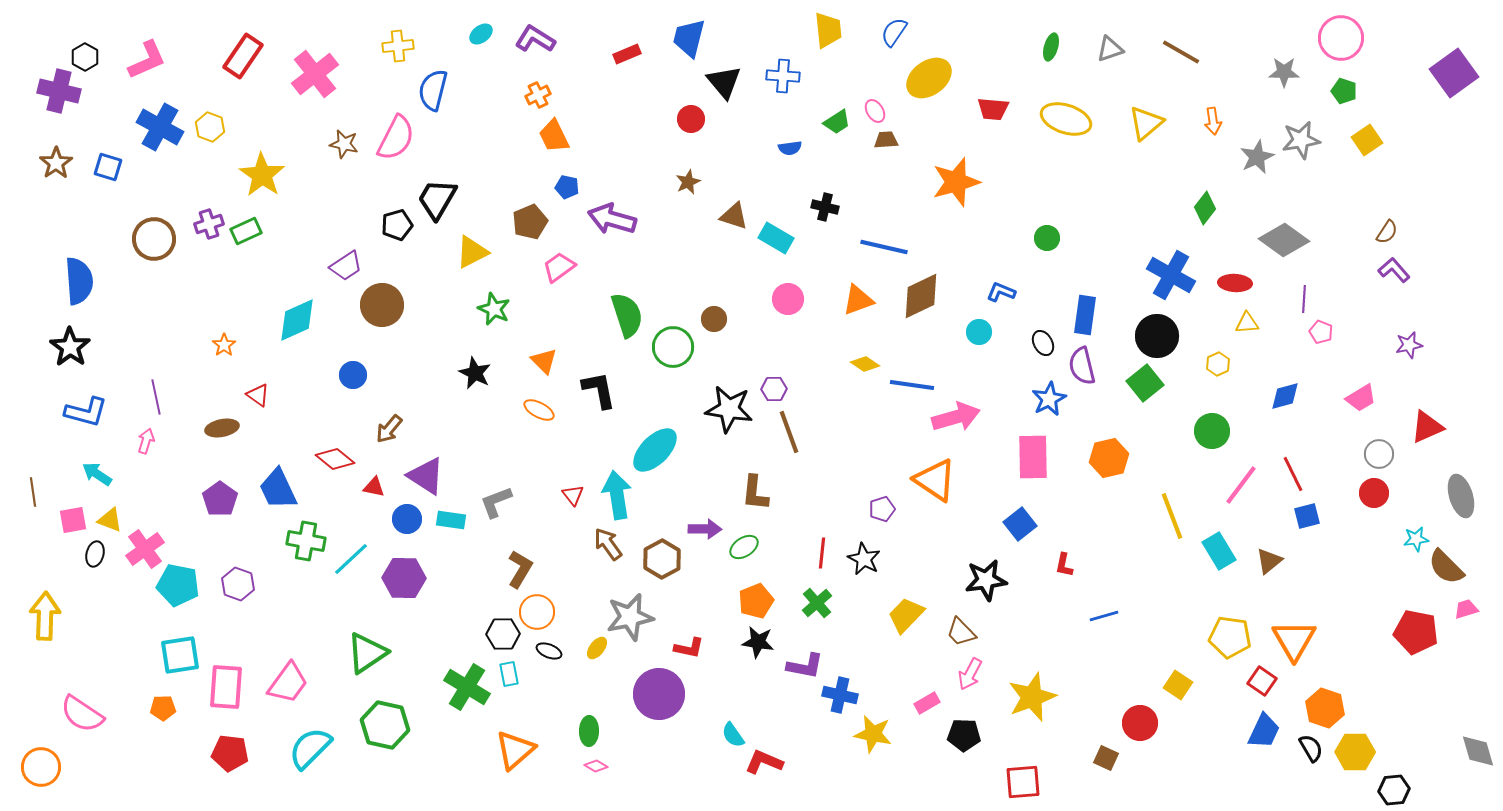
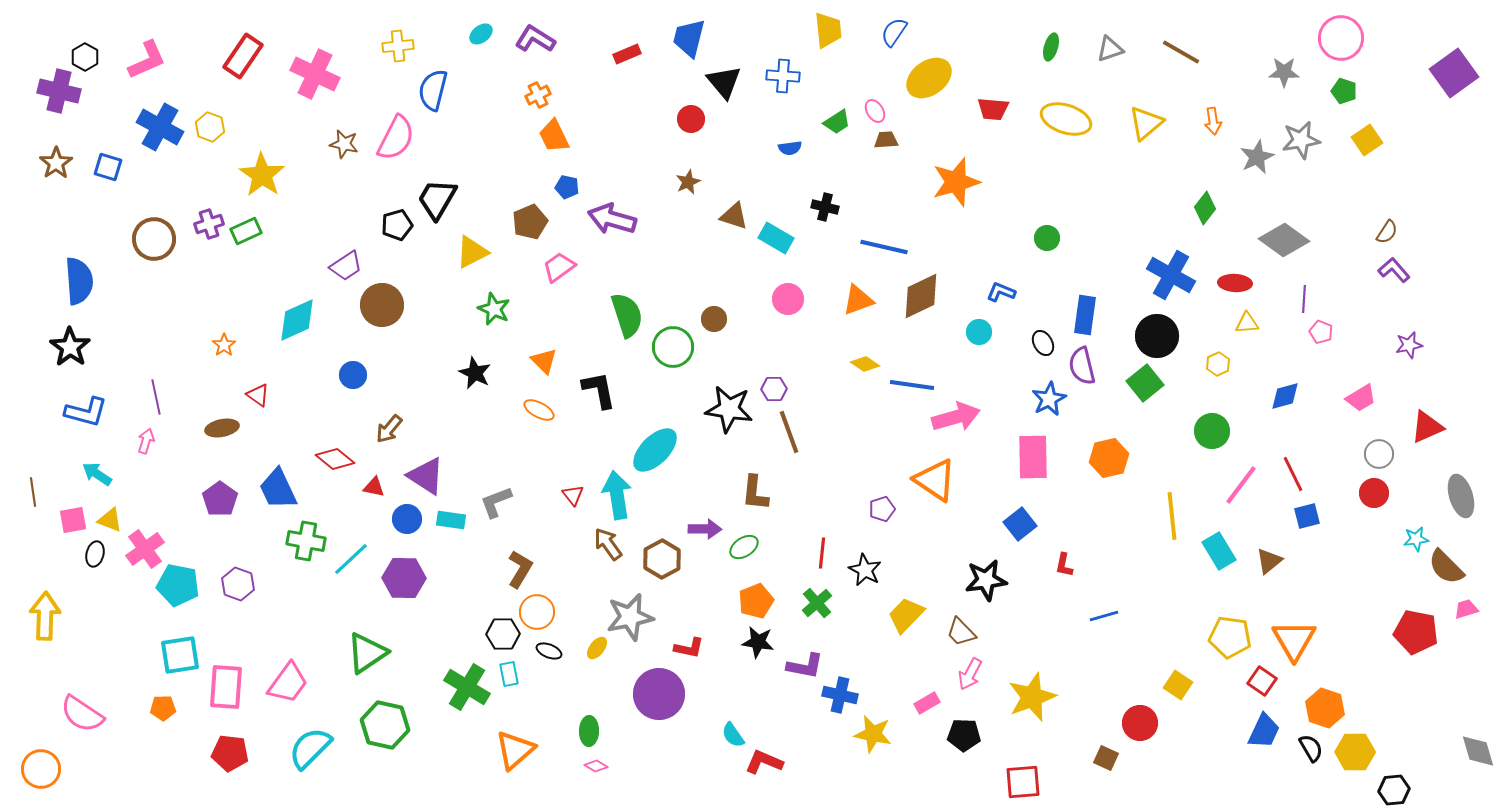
pink cross at (315, 74): rotated 27 degrees counterclockwise
yellow line at (1172, 516): rotated 15 degrees clockwise
black star at (864, 559): moved 1 px right, 11 px down
orange circle at (41, 767): moved 2 px down
